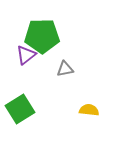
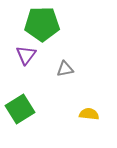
green pentagon: moved 12 px up
purple triangle: rotated 15 degrees counterclockwise
yellow semicircle: moved 4 px down
